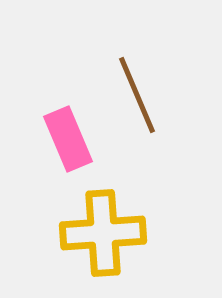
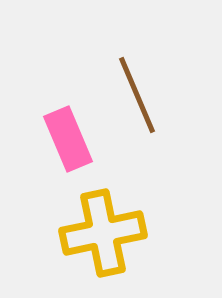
yellow cross: rotated 8 degrees counterclockwise
